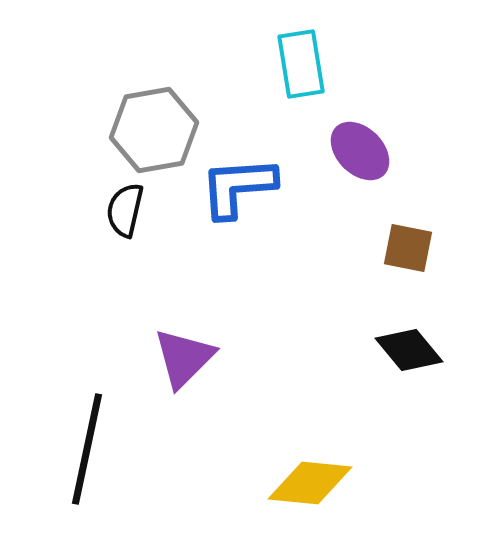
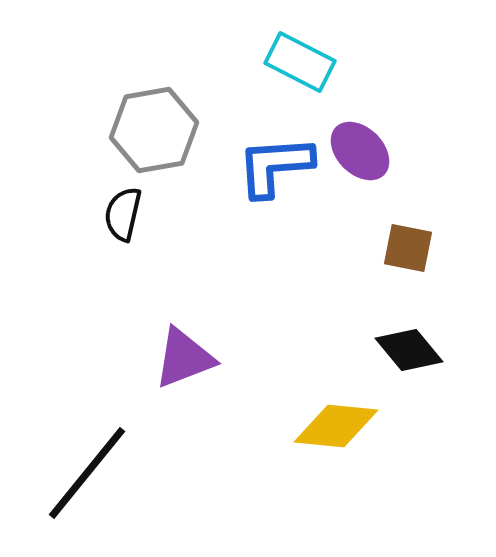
cyan rectangle: moved 1 px left, 2 px up; rotated 54 degrees counterclockwise
blue L-shape: moved 37 px right, 21 px up
black semicircle: moved 2 px left, 4 px down
purple triangle: rotated 24 degrees clockwise
black line: moved 24 px down; rotated 27 degrees clockwise
yellow diamond: moved 26 px right, 57 px up
